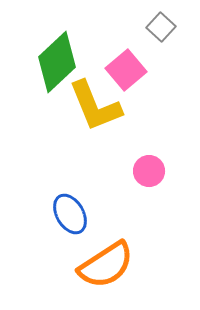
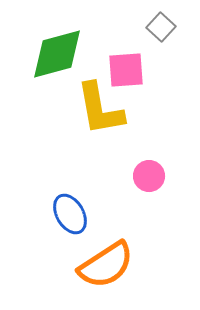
green diamond: moved 8 px up; rotated 28 degrees clockwise
pink square: rotated 36 degrees clockwise
yellow L-shape: moved 5 px right, 3 px down; rotated 12 degrees clockwise
pink circle: moved 5 px down
